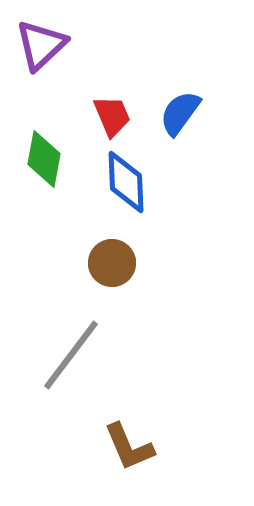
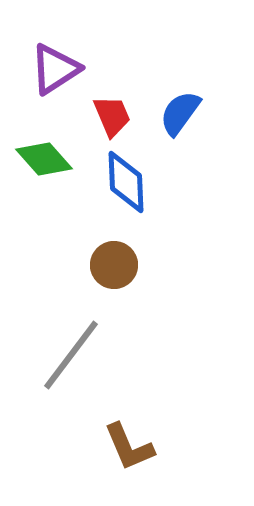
purple triangle: moved 14 px right, 24 px down; rotated 10 degrees clockwise
green diamond: rotated 52 degrees counterclockwise
brown circle: moved 2 px right, 2 px down
